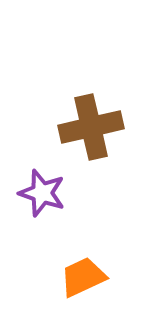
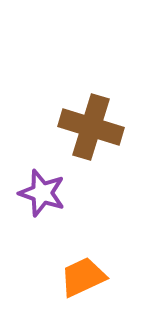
brown cross: rotated 30 degrees clockwise
